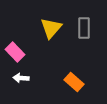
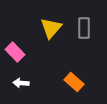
white arrow: moved 5 px down
